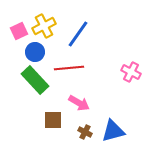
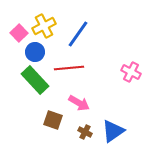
pink square: moved 2 px down; rotated 18 degrees counterclockwise
brown square: rotated 18 degrees clockwise
blue triangle: rotated 20 degrees counterclockwise
